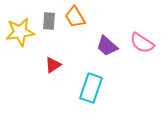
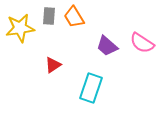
orange trapezoid: moved 1 px left
gray rectangle: moved 5 px up
yellow star: moved 4 px up
